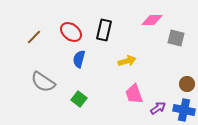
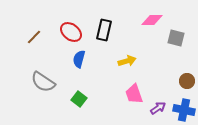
brown circle: moved 3 px up
